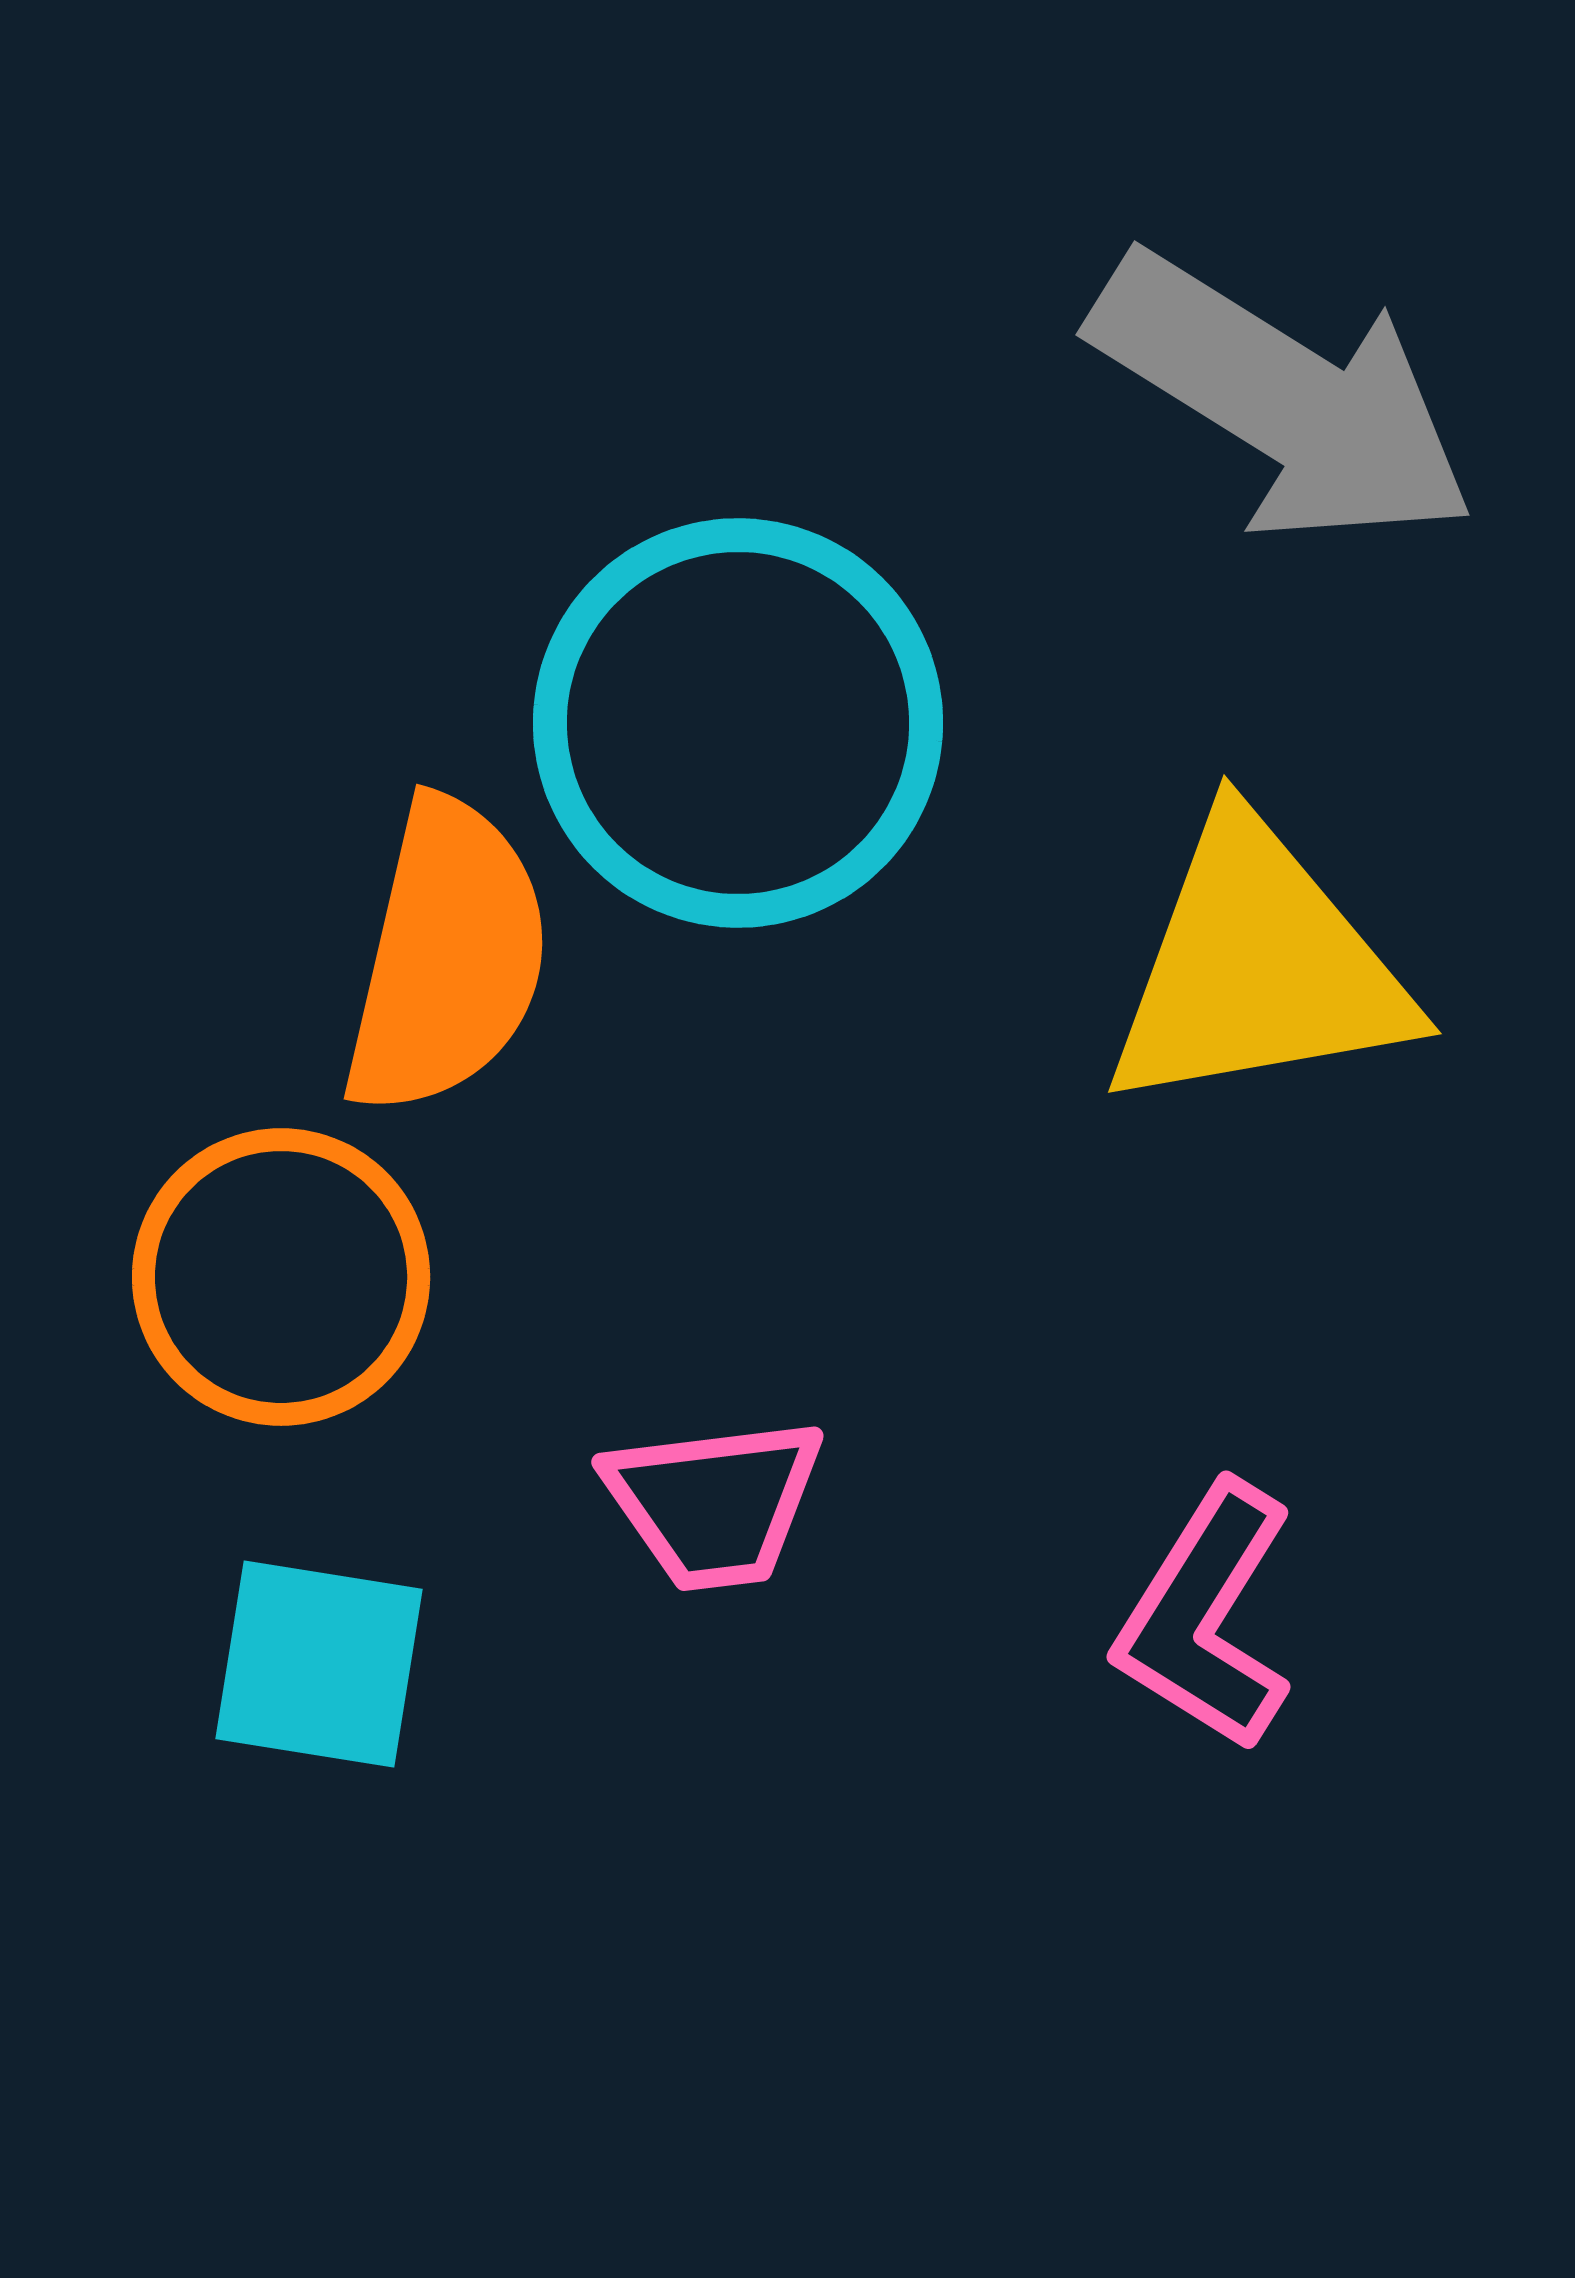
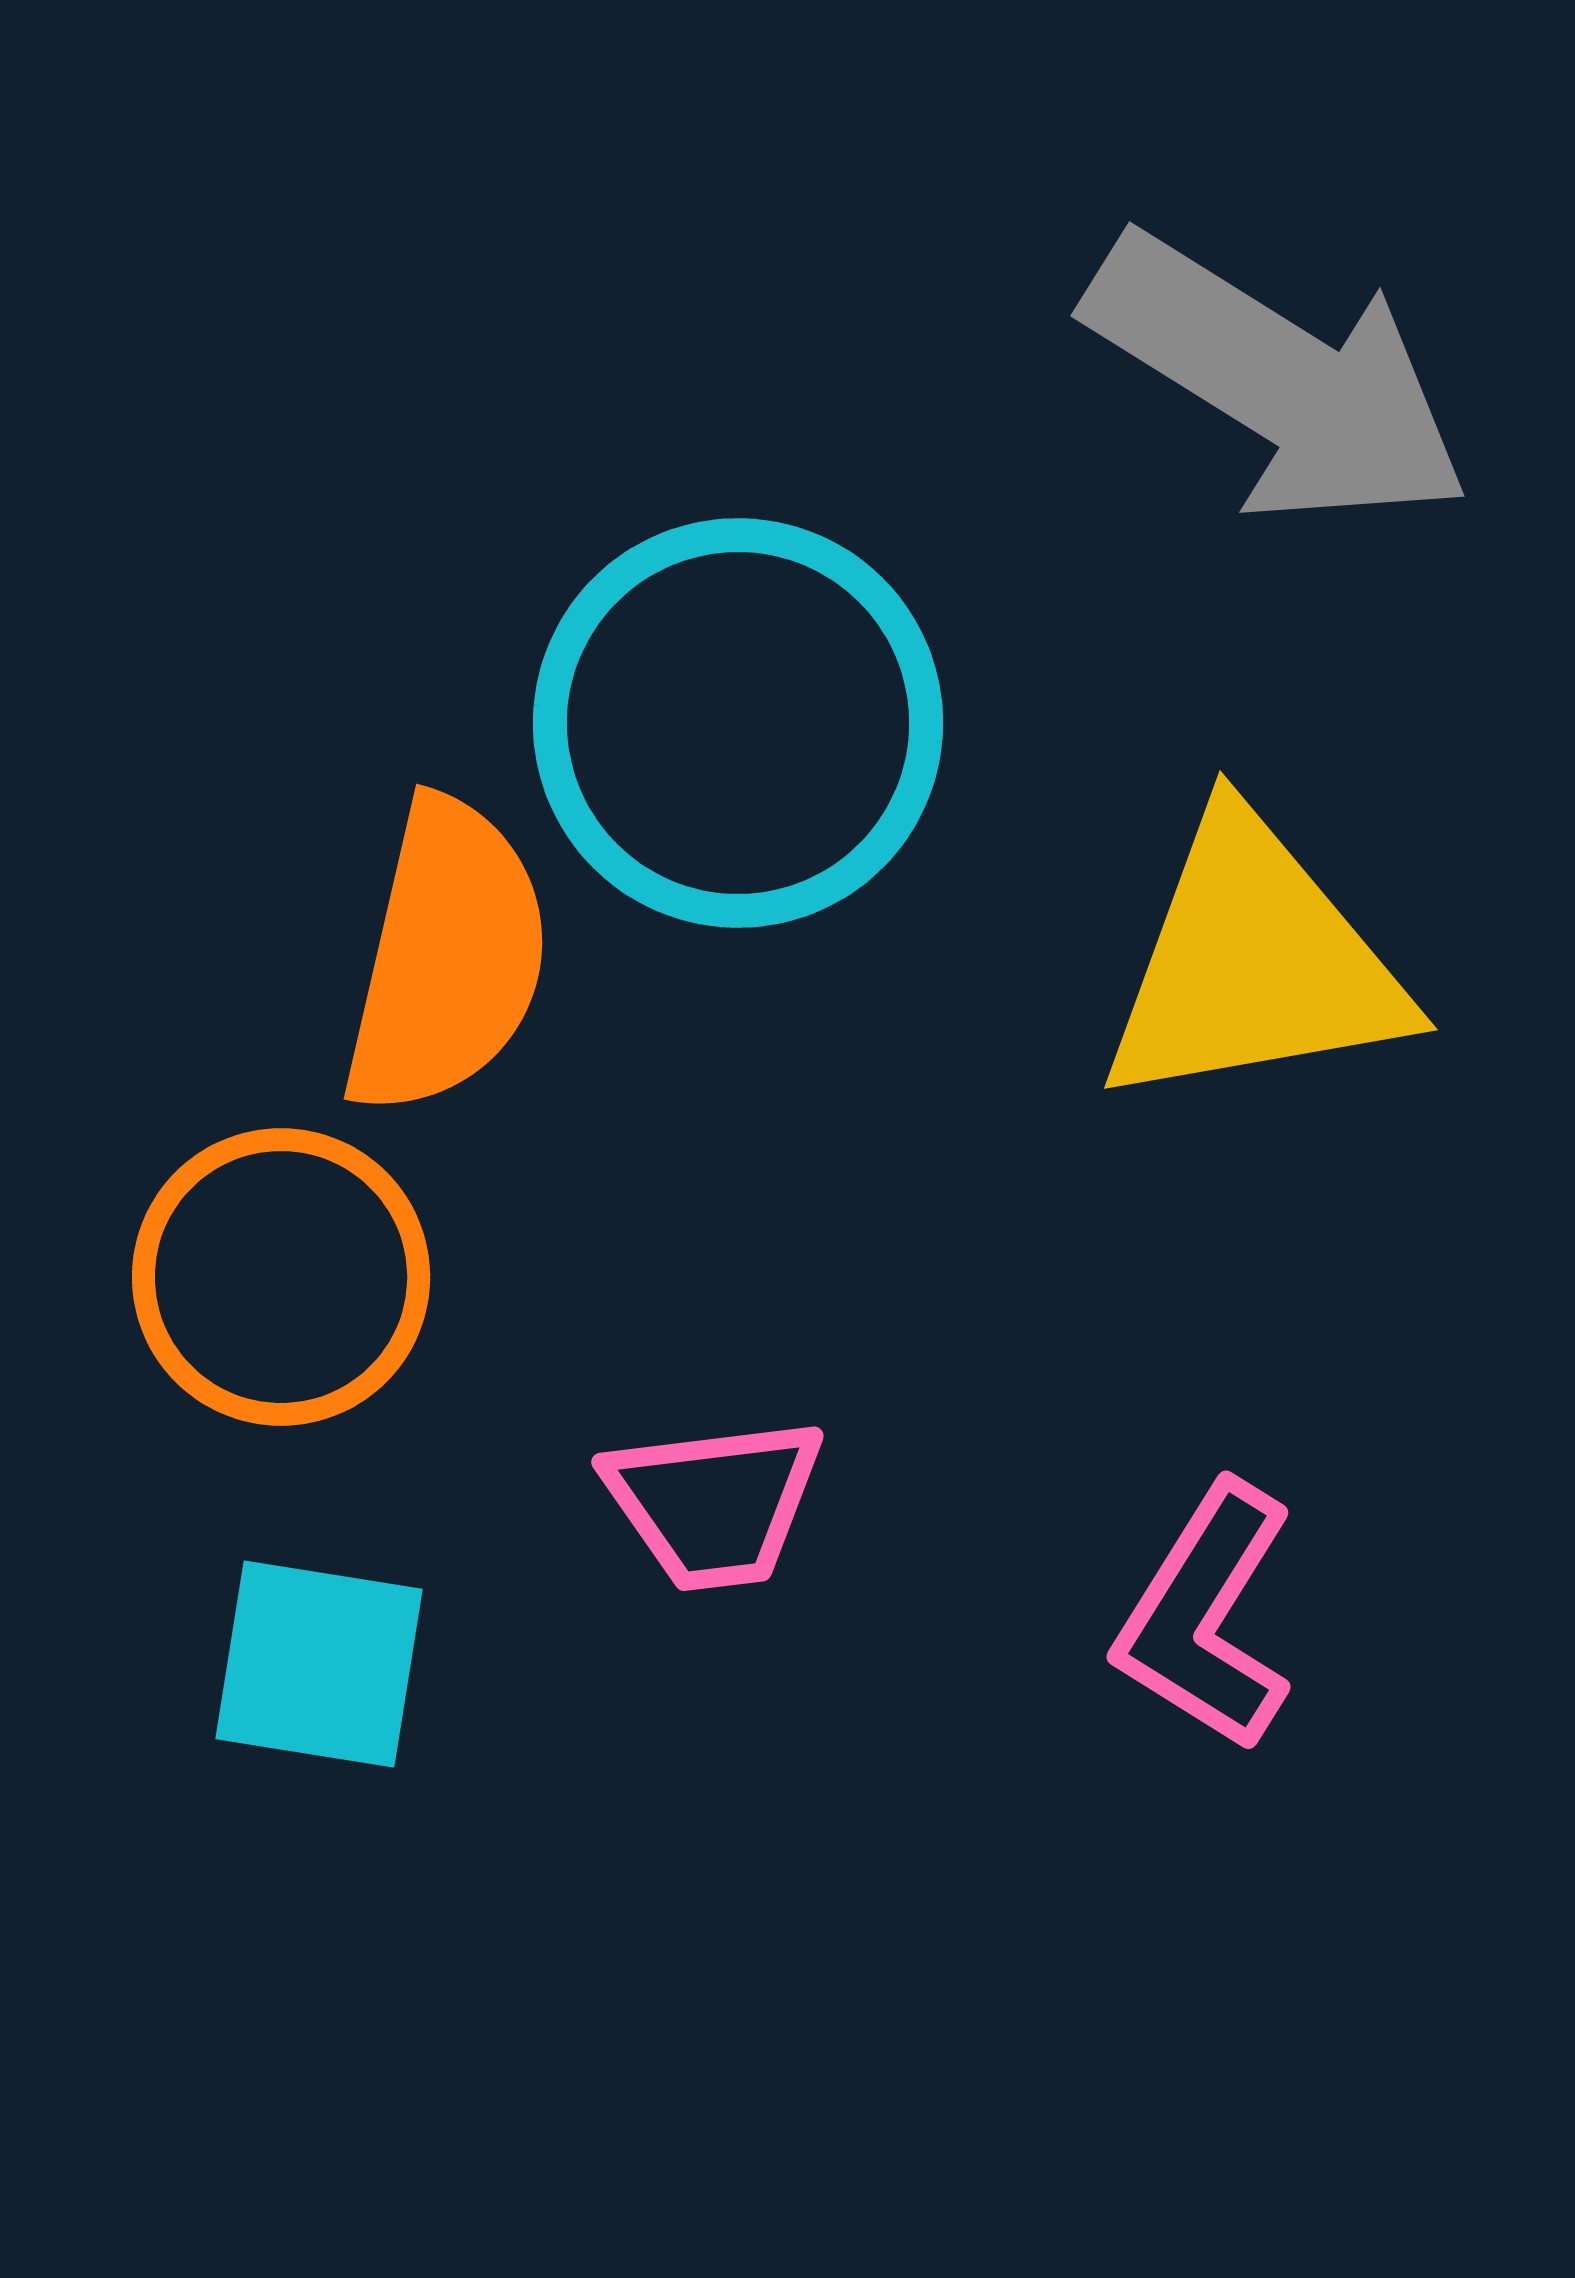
gray arrow: moved 5 px left, 19 px up
yellow triangle: moved 4 px left, 4 px up
